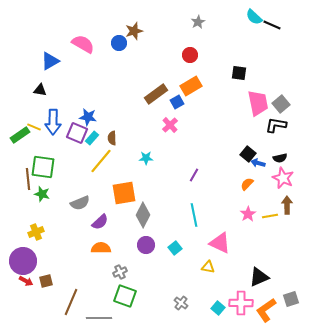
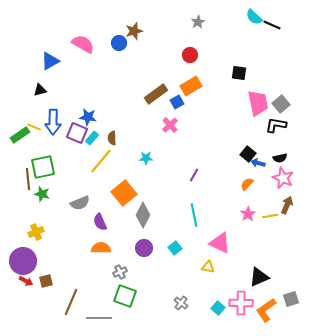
black triangle at (40, 90): rotated 24 degrees counterclockwise
green square at (43, 167): rotated 20 degrees counterclockwise
orange square at (124, 193): rotated 30 degrees counterclockwise
brown arrow at (287, 205): rotated 24 degrees clockwise
purple semicircle at (100, 222): rotated 108 degrees clockwise
purple circle at (146, 245): moved 2 px left, 3 px down
